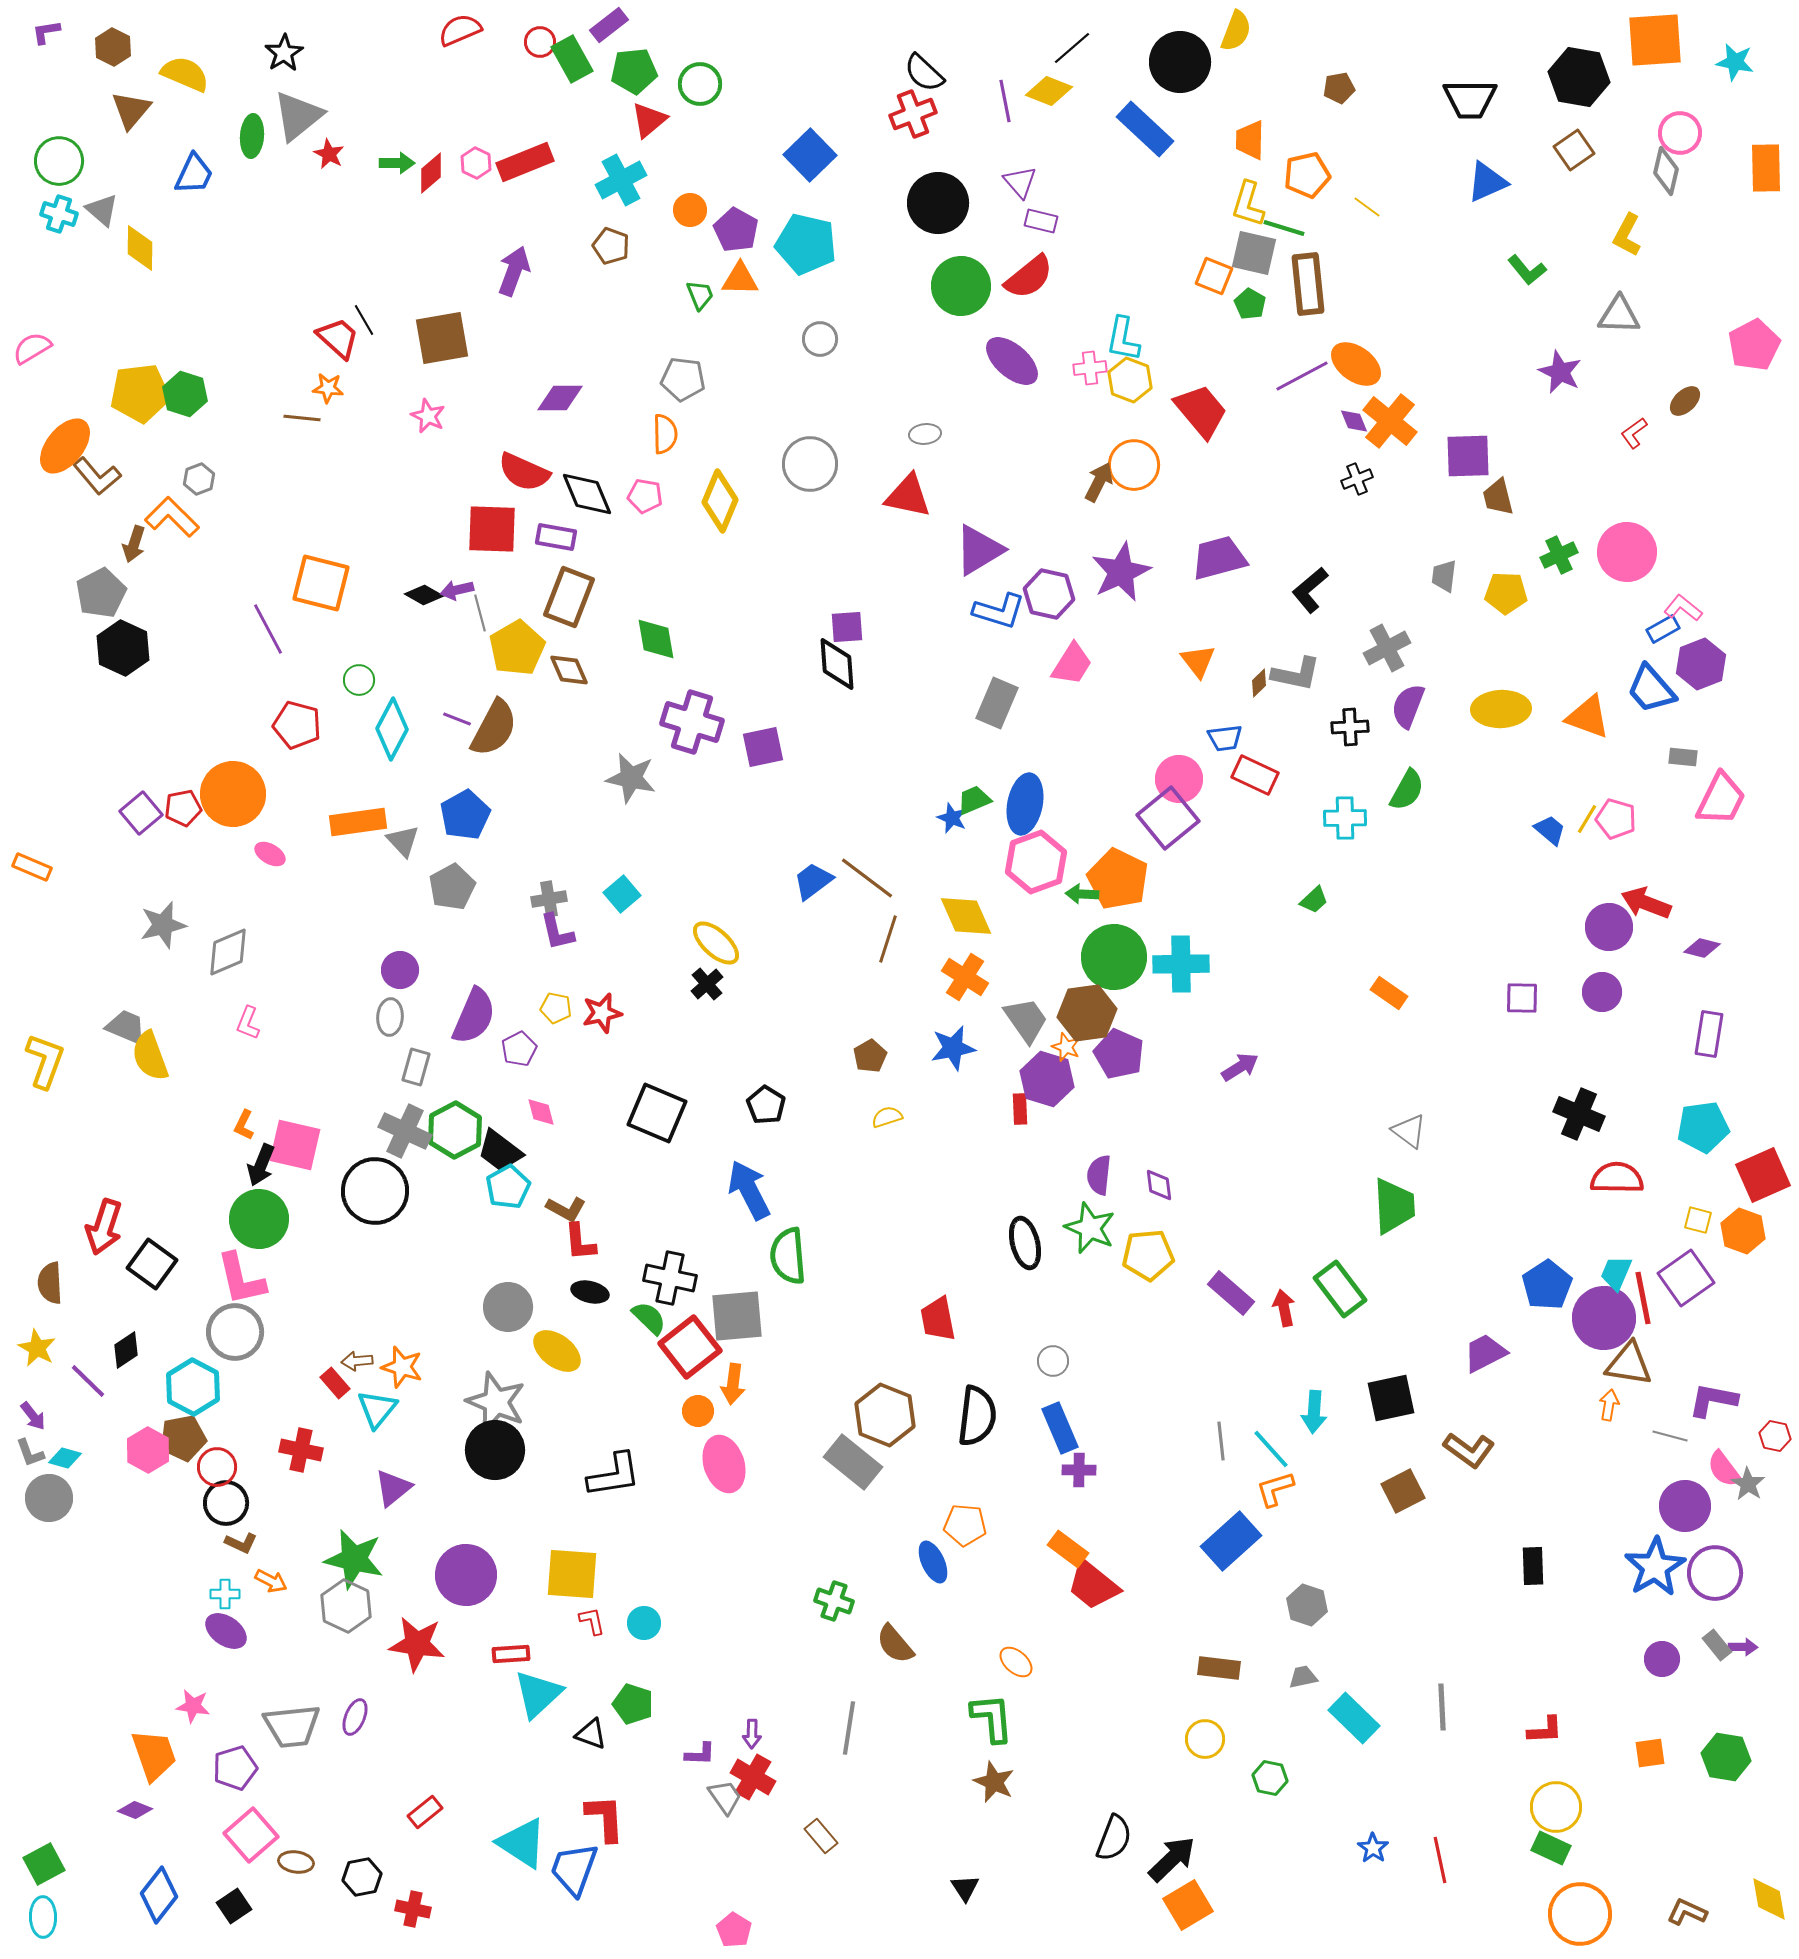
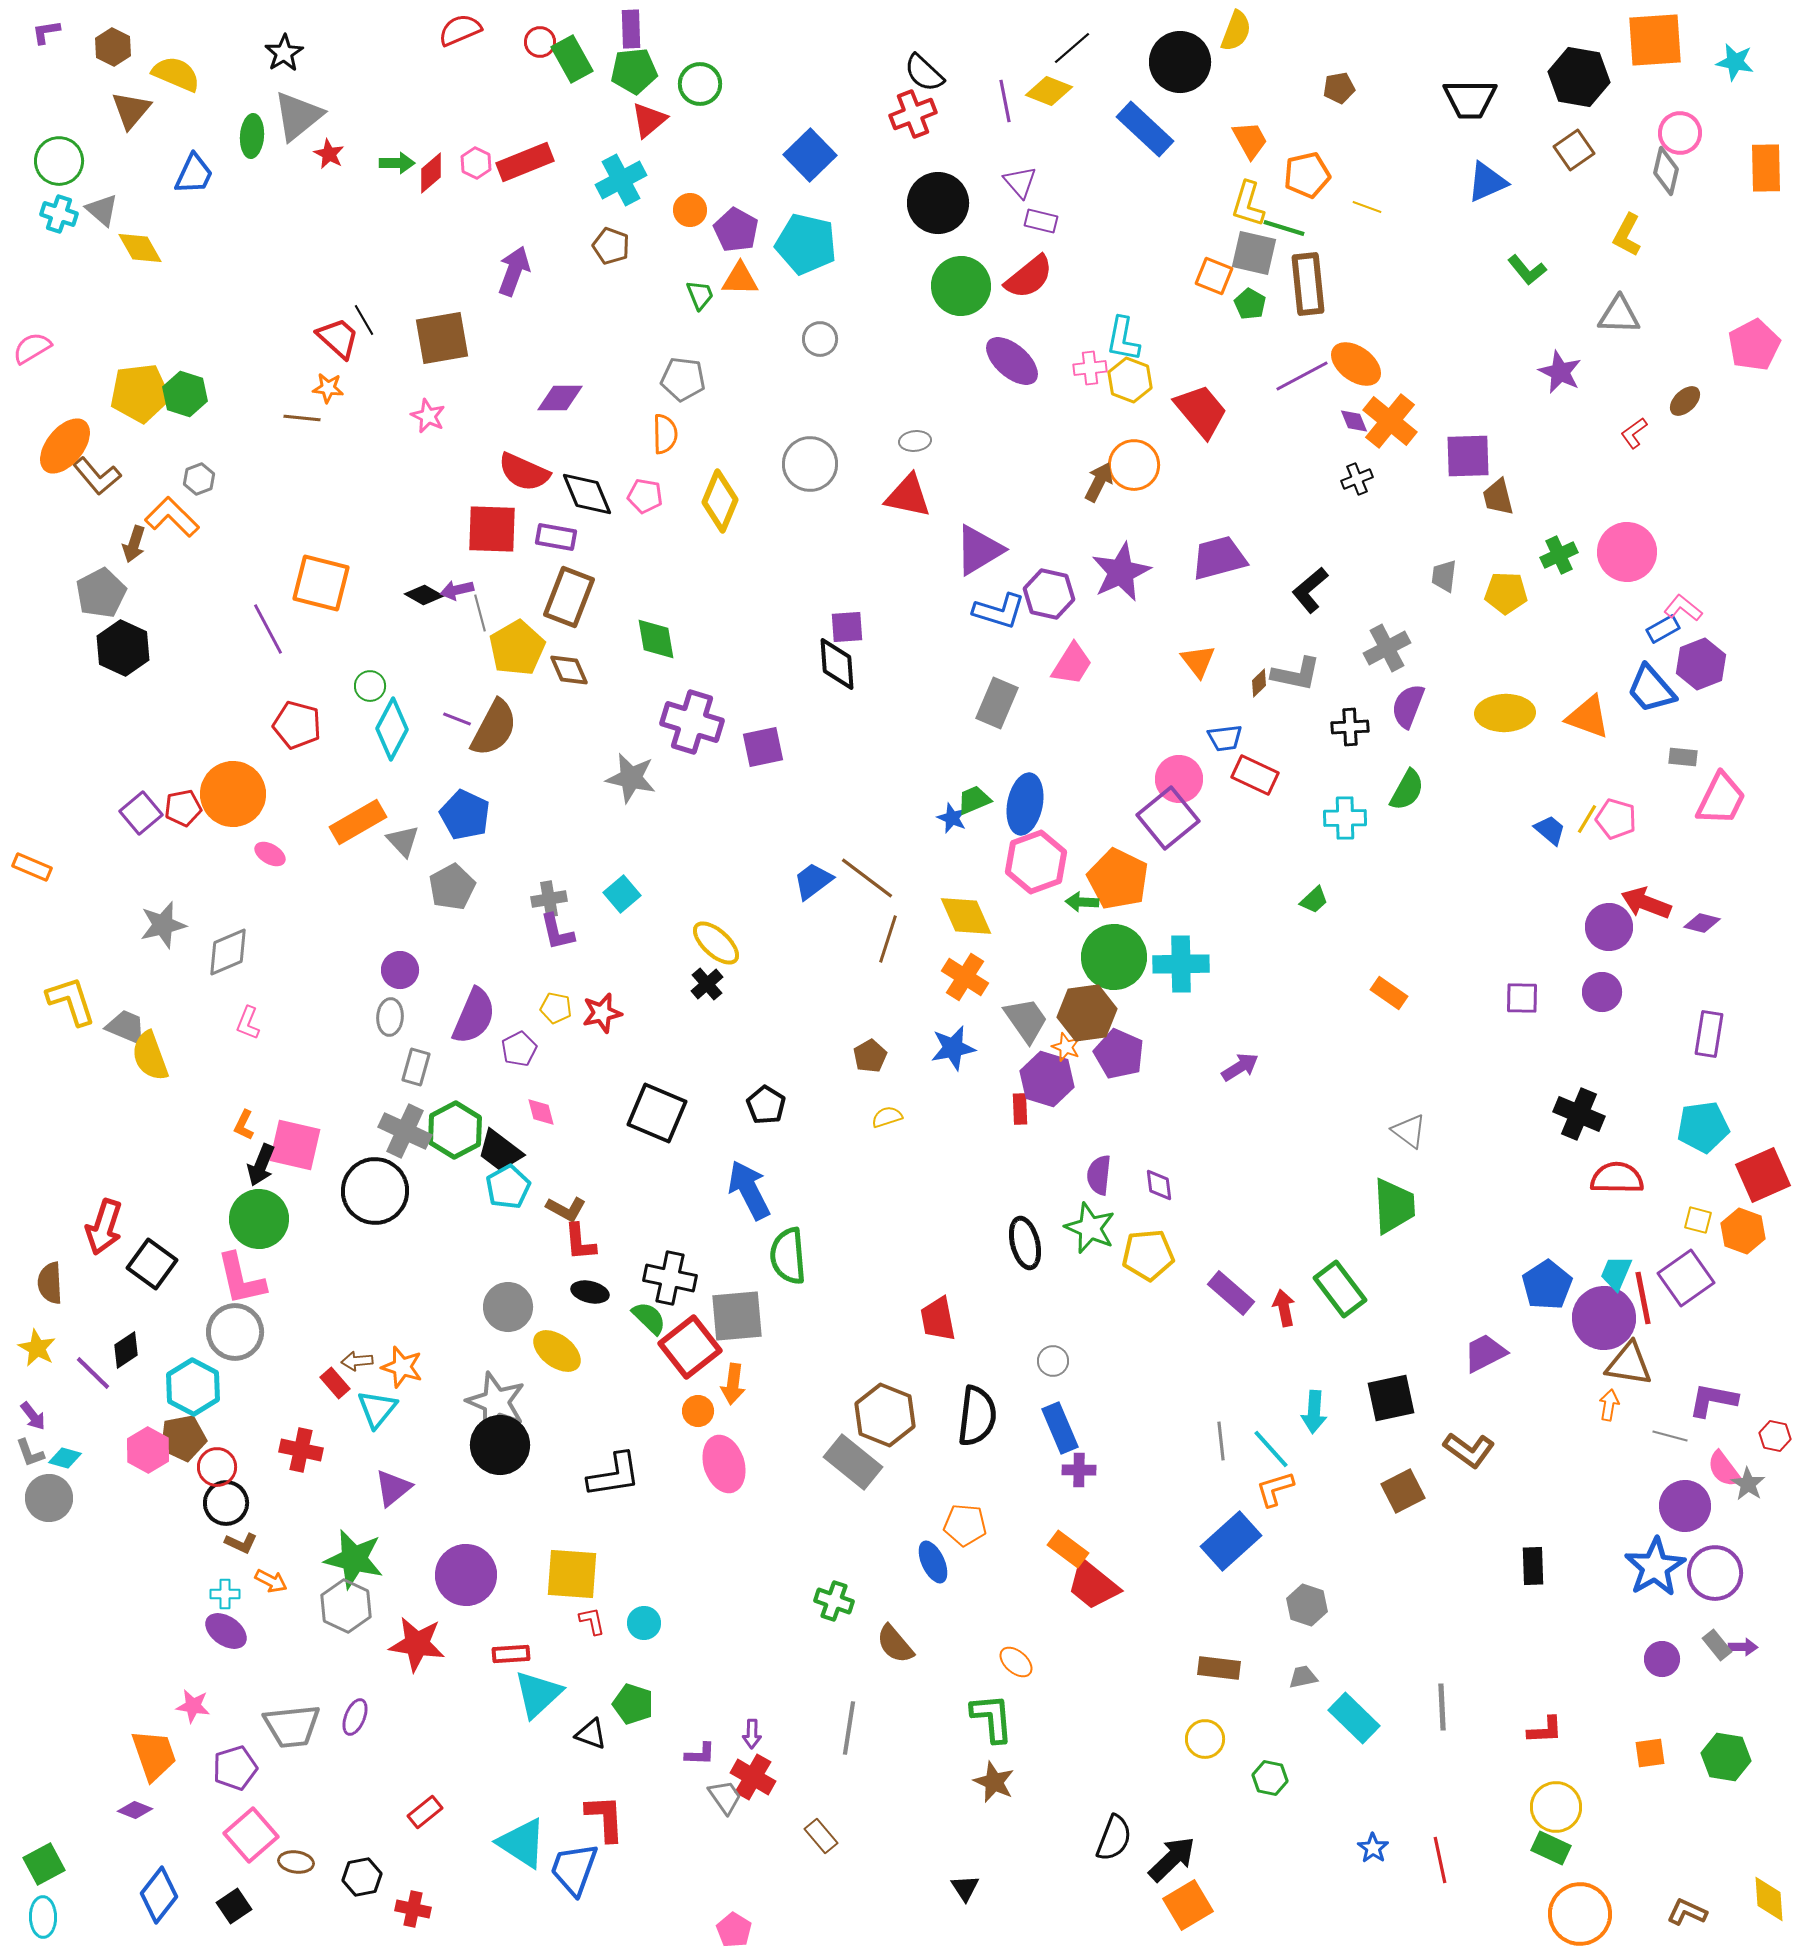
purple rectangle at (609, 25): moved 22 px right, 4 px down; rotated 54 degrees counterclockwise
yellow semicircle at (185, 74): moved 9 px left
orange trapezoid at (1250, 140): rotated 150 degrees clockwise
yellow line at (1367, 207): rotated 16 degrees counterclockwise
yellow diamond at (140, 248): rotated 30 degrees counterclockwise
gray ellipse at (925, 434): moved 10 px left, 7 px down
green circle at (359, 680): moved 11 px right, 6 px down
yellow ellipse at (1501, 709): moved 4 px right, 4 px down
blue pentagon at (465, 815): rotated 18 degrees counterclockwise
orange rectangle at (358, 822): rotated 22 degrees counterclockwise
green arrow at (1082, 894): moved 8 px down
purple diamond at (1702, 948): moved 25 px up
yellow L-shape at (45, 1061): moved 26 px right, 60 px up; rotated 38 degrees counterclockwise
purple line at (88, 1381): moved 5 px right, 8 px up
black circle at (495, 1450): moved 5 px right, 5 px up
yellow diamond at (1769, 1899): rotated 6 degrees clockwise
